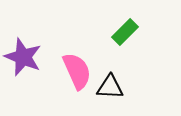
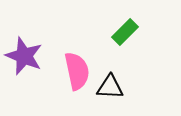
purple star: moved 1 px right, 1 px up
pink semicircle: rotated 12 degrees clockwise
